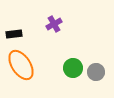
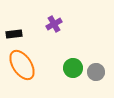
orange ellipse: moved 1 px right
